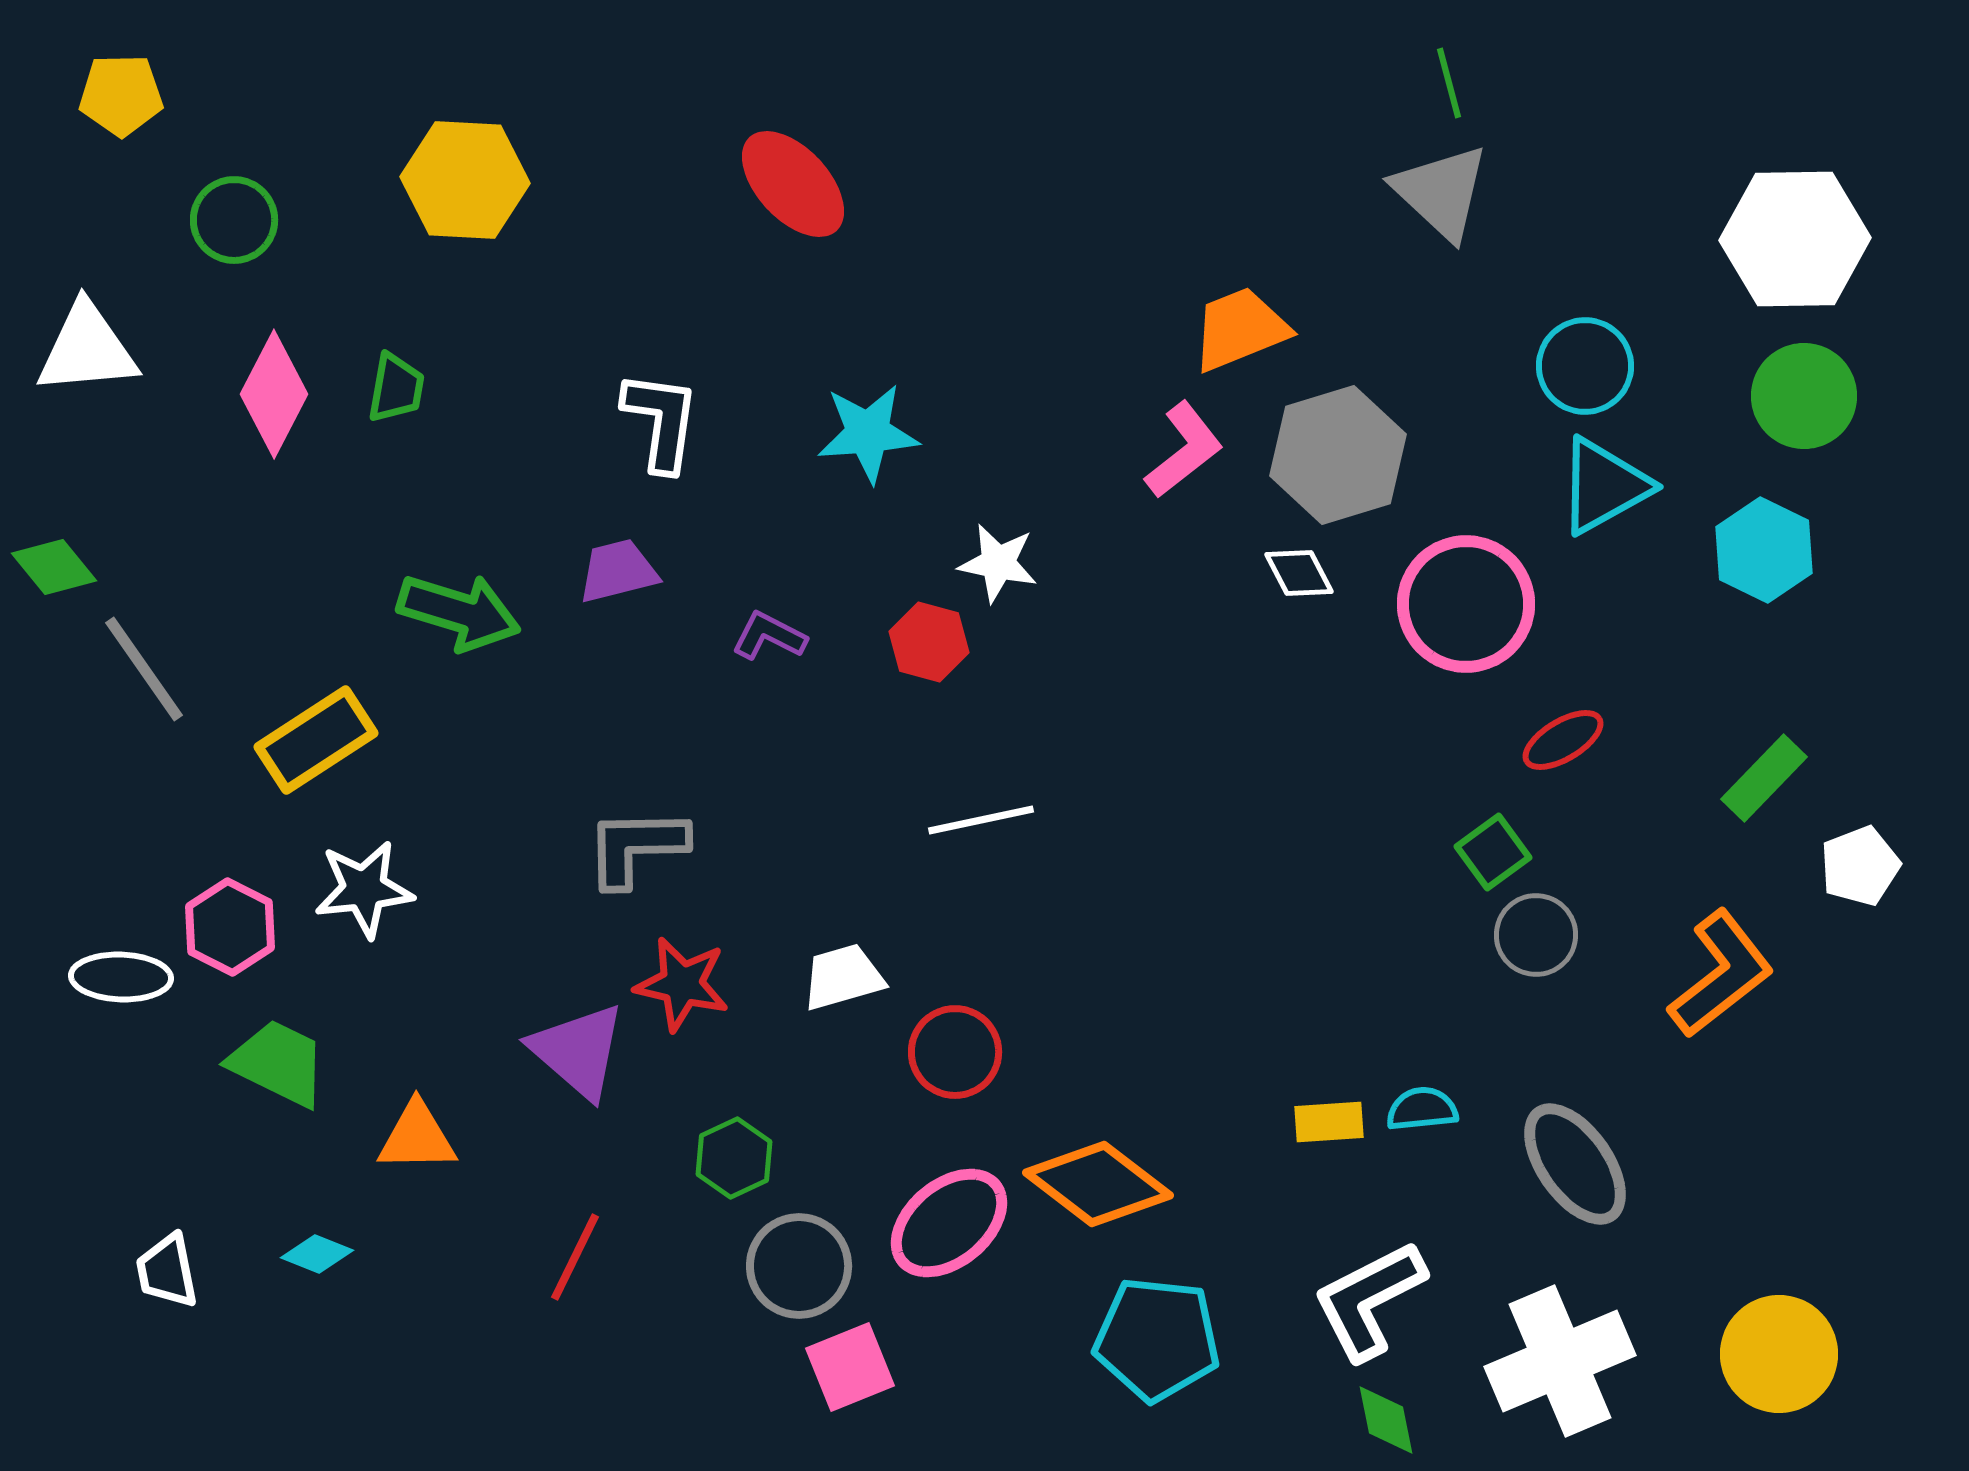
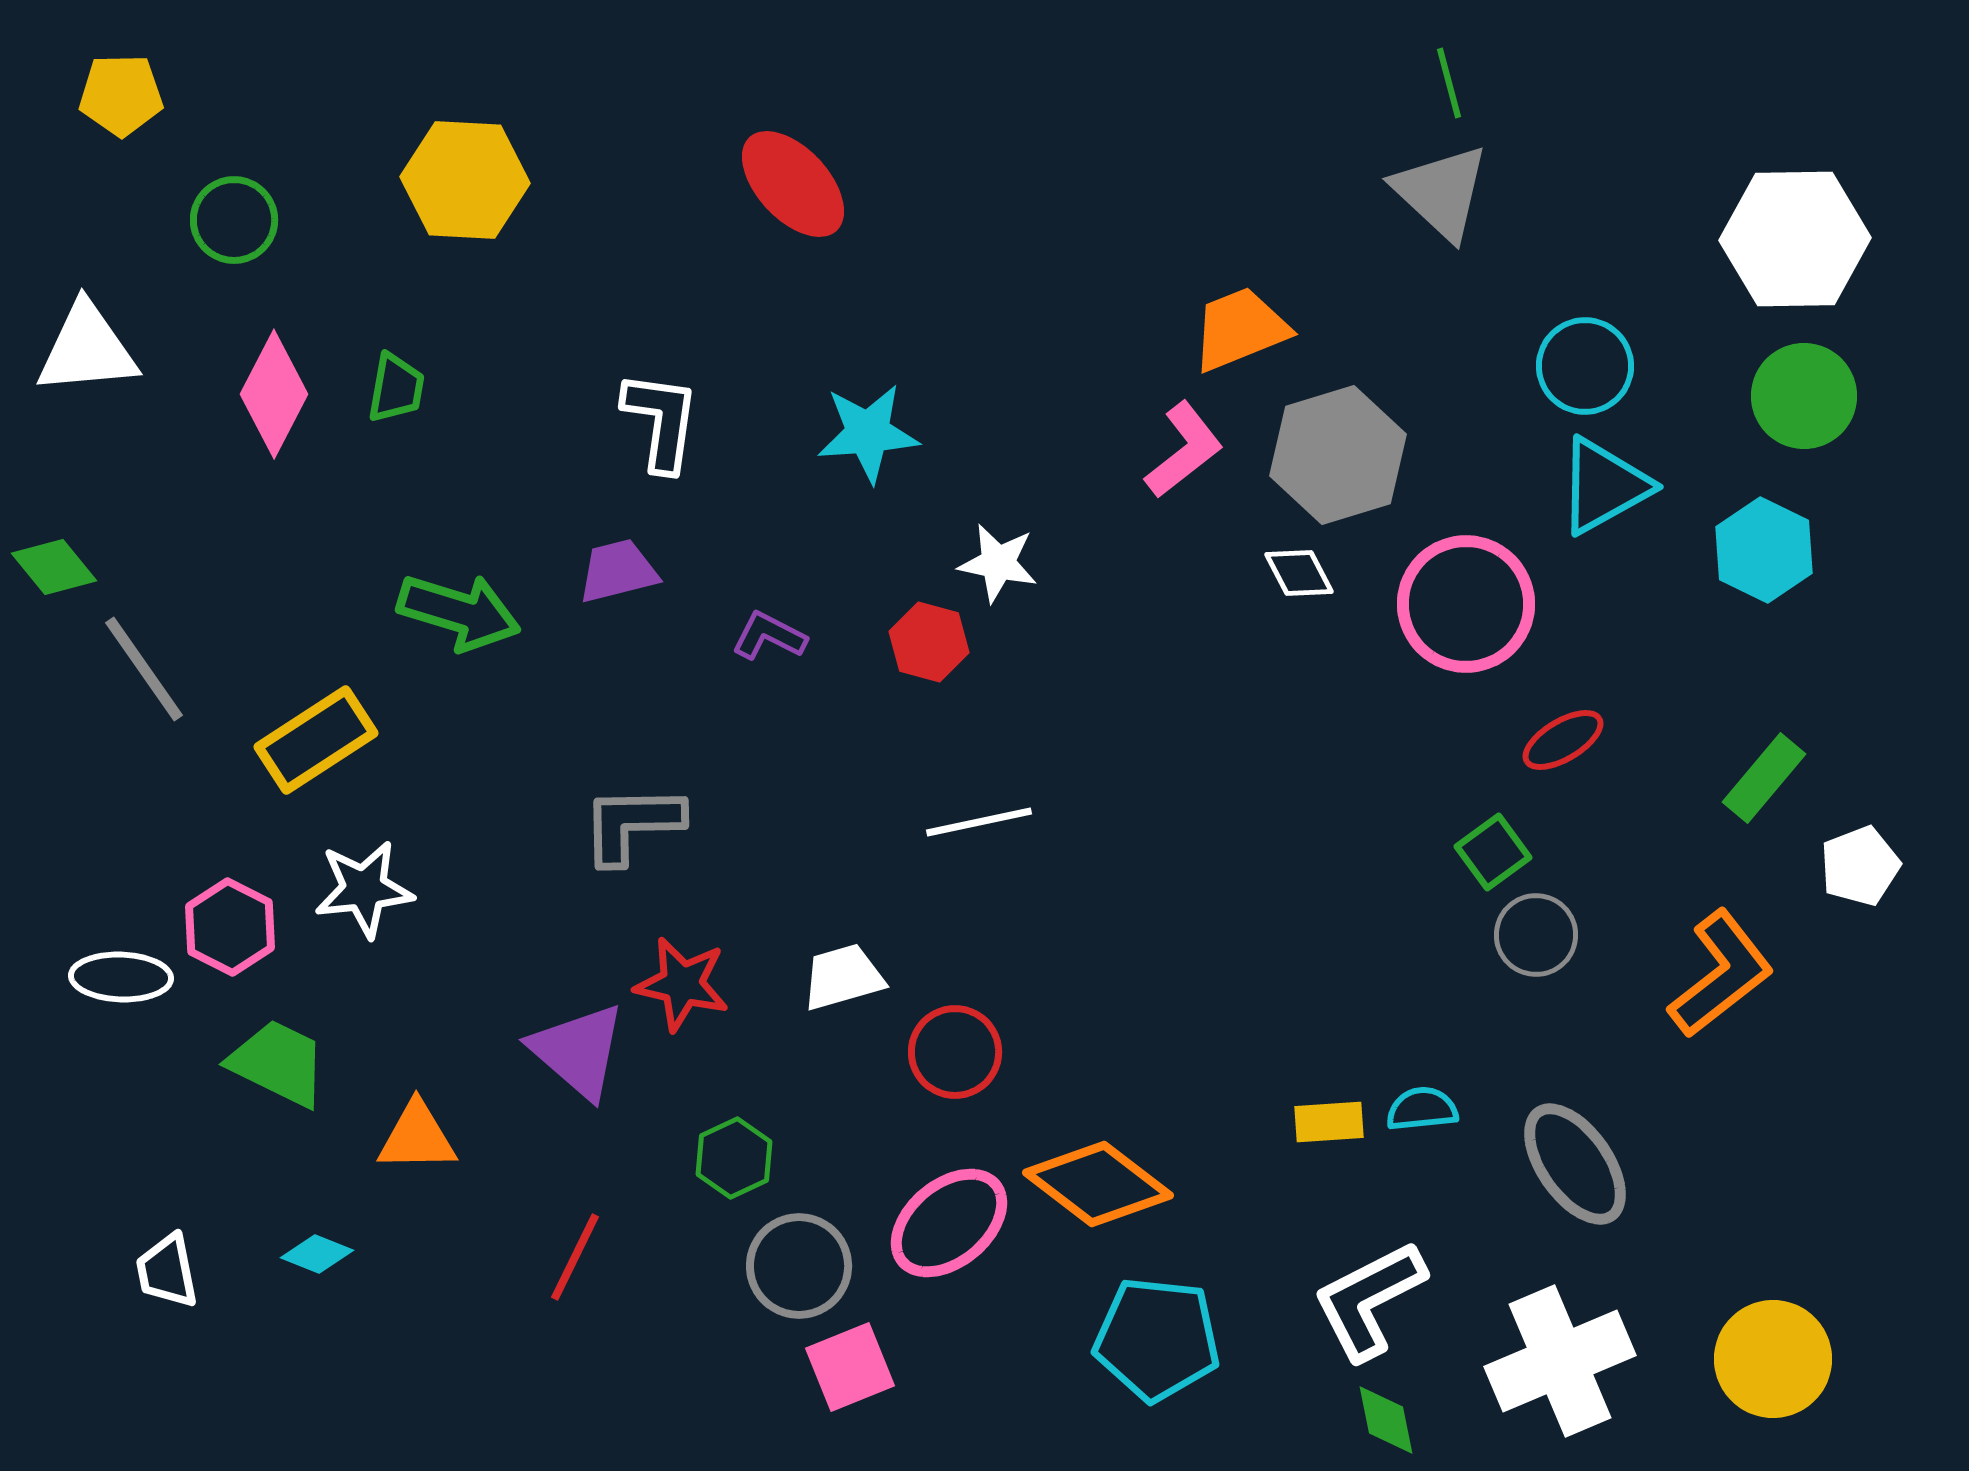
green rectangle at (1764, 778): rotated 4 degrees counterclockwise
white line at (981, 820): moved 2 px left, 2 px down
gray L-shape at (636, 847): moved 4 px left, 23 px up
yellow circle at (1779, 1354): moved 6 px left, 5 px down
